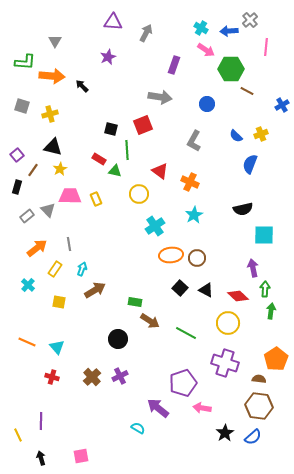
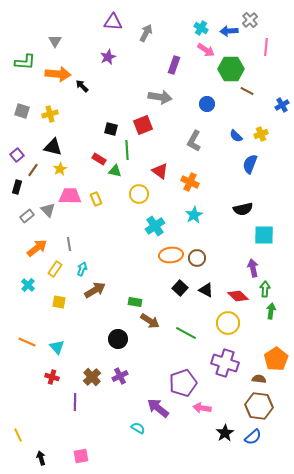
orange arrow at (52, 76): moved 6 px right, 2 px up
gray square at (22, 106): moved 5 px down
purple line at (41, 421): moved 34 px right, 19 px up
